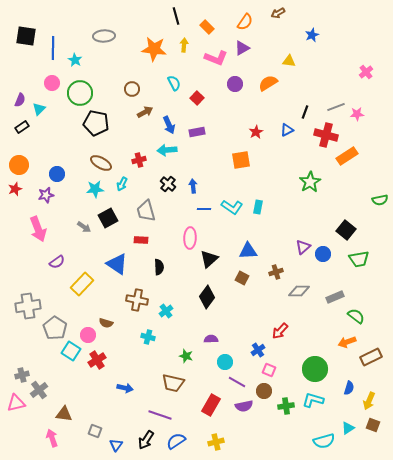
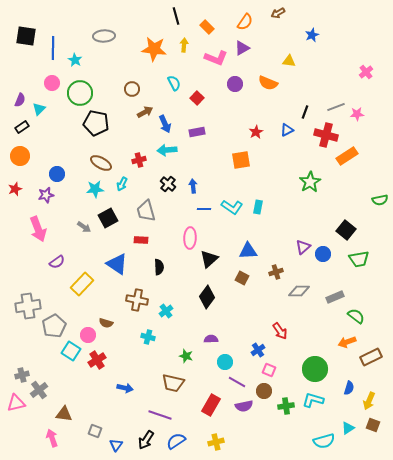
orange semicircle at (268, 83): rotated 126 degrees counterclockwise
blue arrow at (169, 125): moved 4 px left, 1 px up
orange circle at (19, 165): moved 1 px right, 9 px up
gray pentagon at (55, 328): moved 1 px left, 2 px up; rotated 10 degrees clockwise
red arrow at (280, 331): rotated 78 degrees counterclockwise
